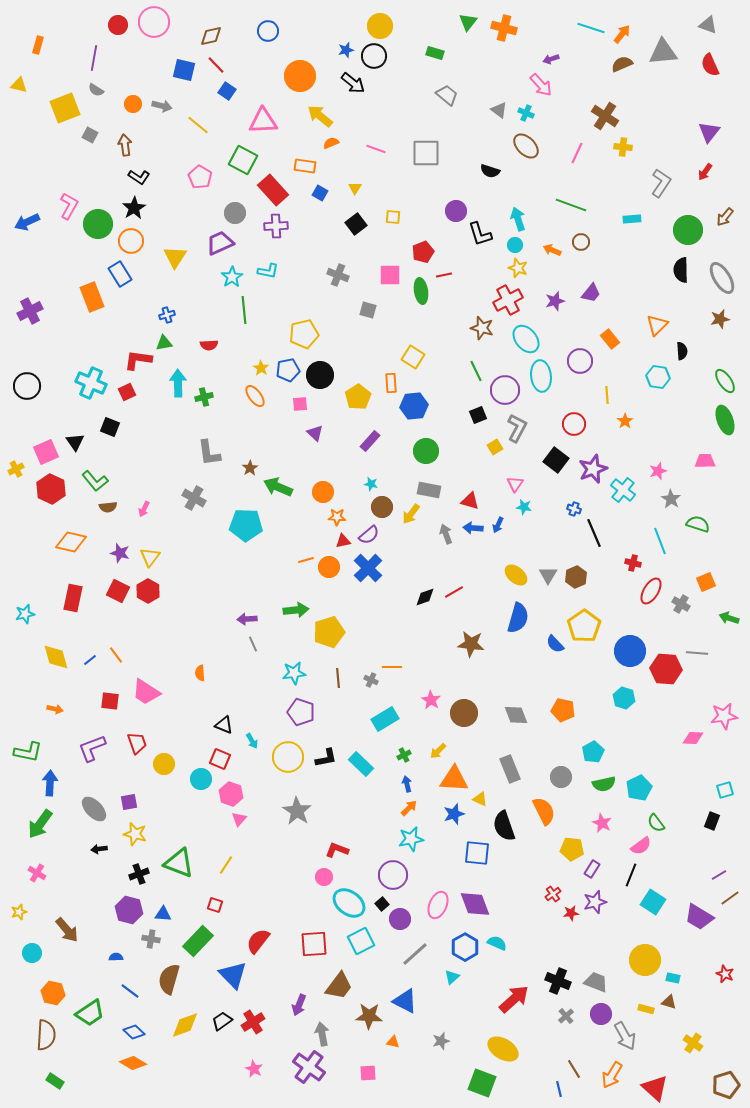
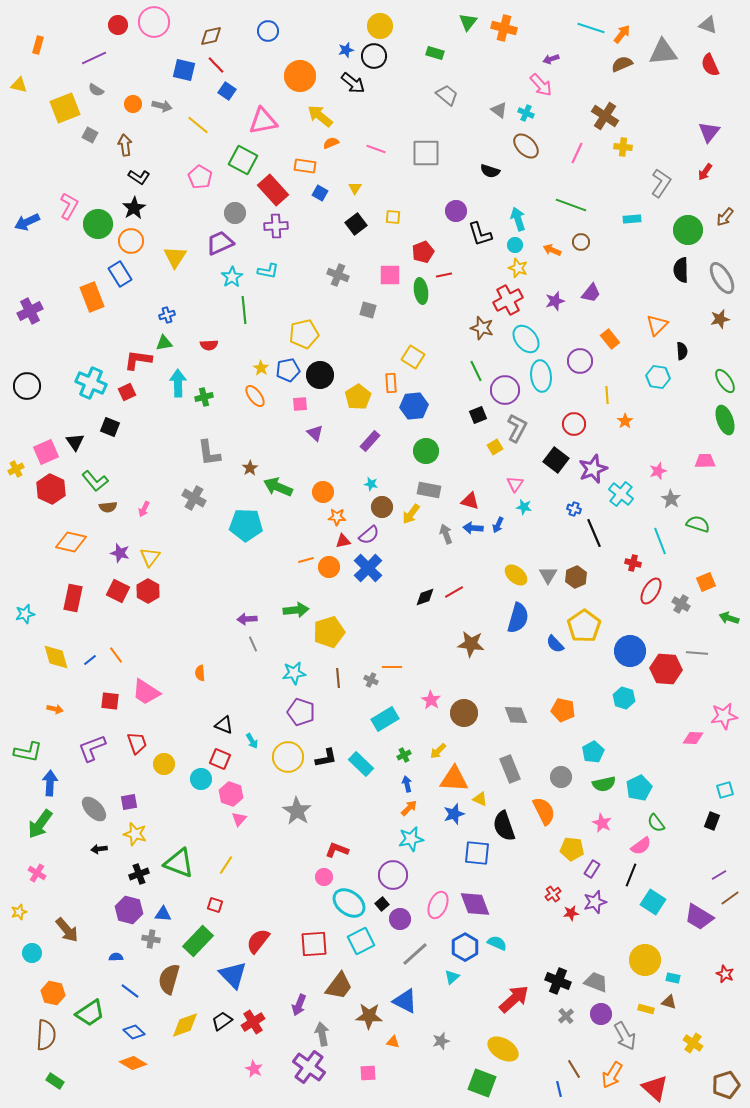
purple line at (94, 58): rotated 55 degrees clockwise
pink triangle at (263, 121): rotated 8 degrees counterclockwise
cyan cross at (623, 490): moved 2 px left, 4 px down
